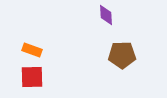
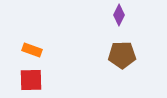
purple diamond: moved 13 px right; rotated 30 degrees clockwise
red square: moved 1 px left, 3 px down
